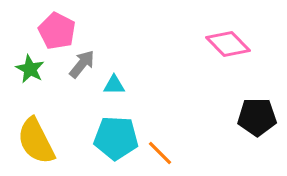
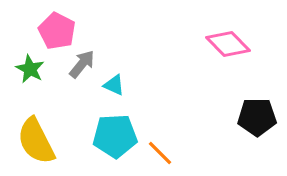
cyan triangle: rotated 25 degrees clockwise
cyan pentagon: moved 1 px left, 2 px up; rotated 6 degrees counterclockwise
